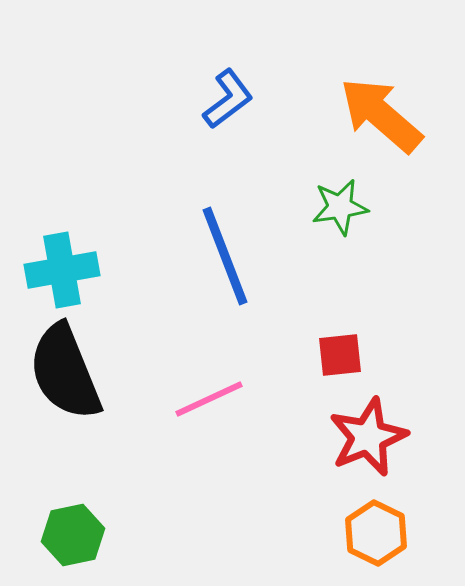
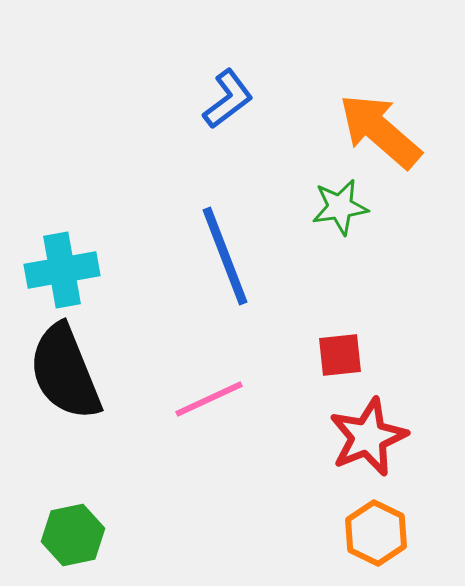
orange arrow: moved 1 px left, 16 px down
